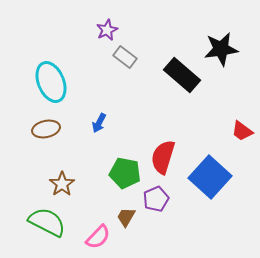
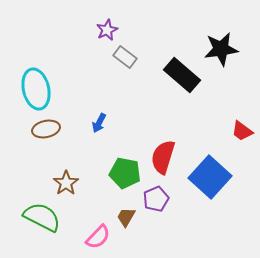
cyan ellipse: moved 15 px left, 7 px down; rotated 9 degrees clockwise
brown star: moved 4 px right, 1 px up
green semicircle: moved 5 px left, 5 px up
